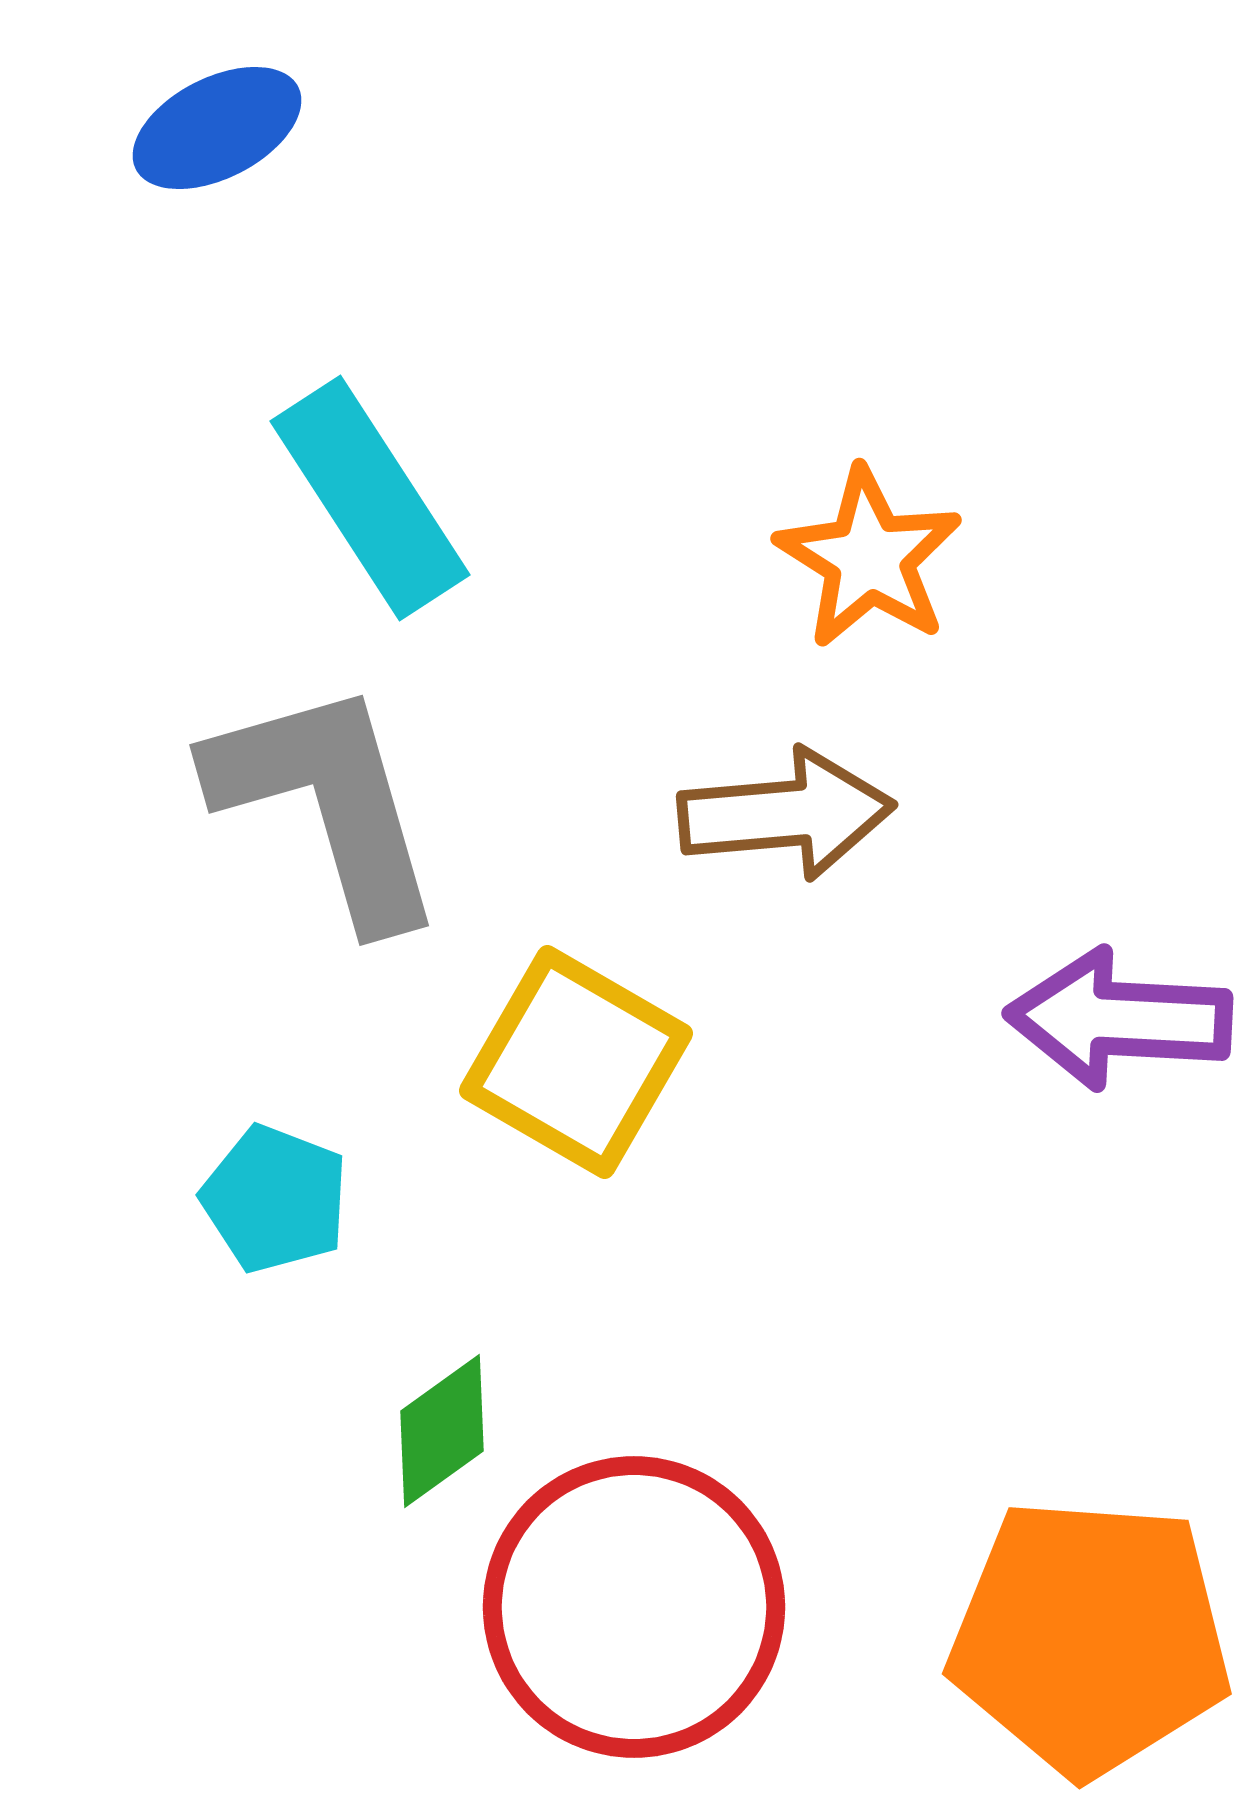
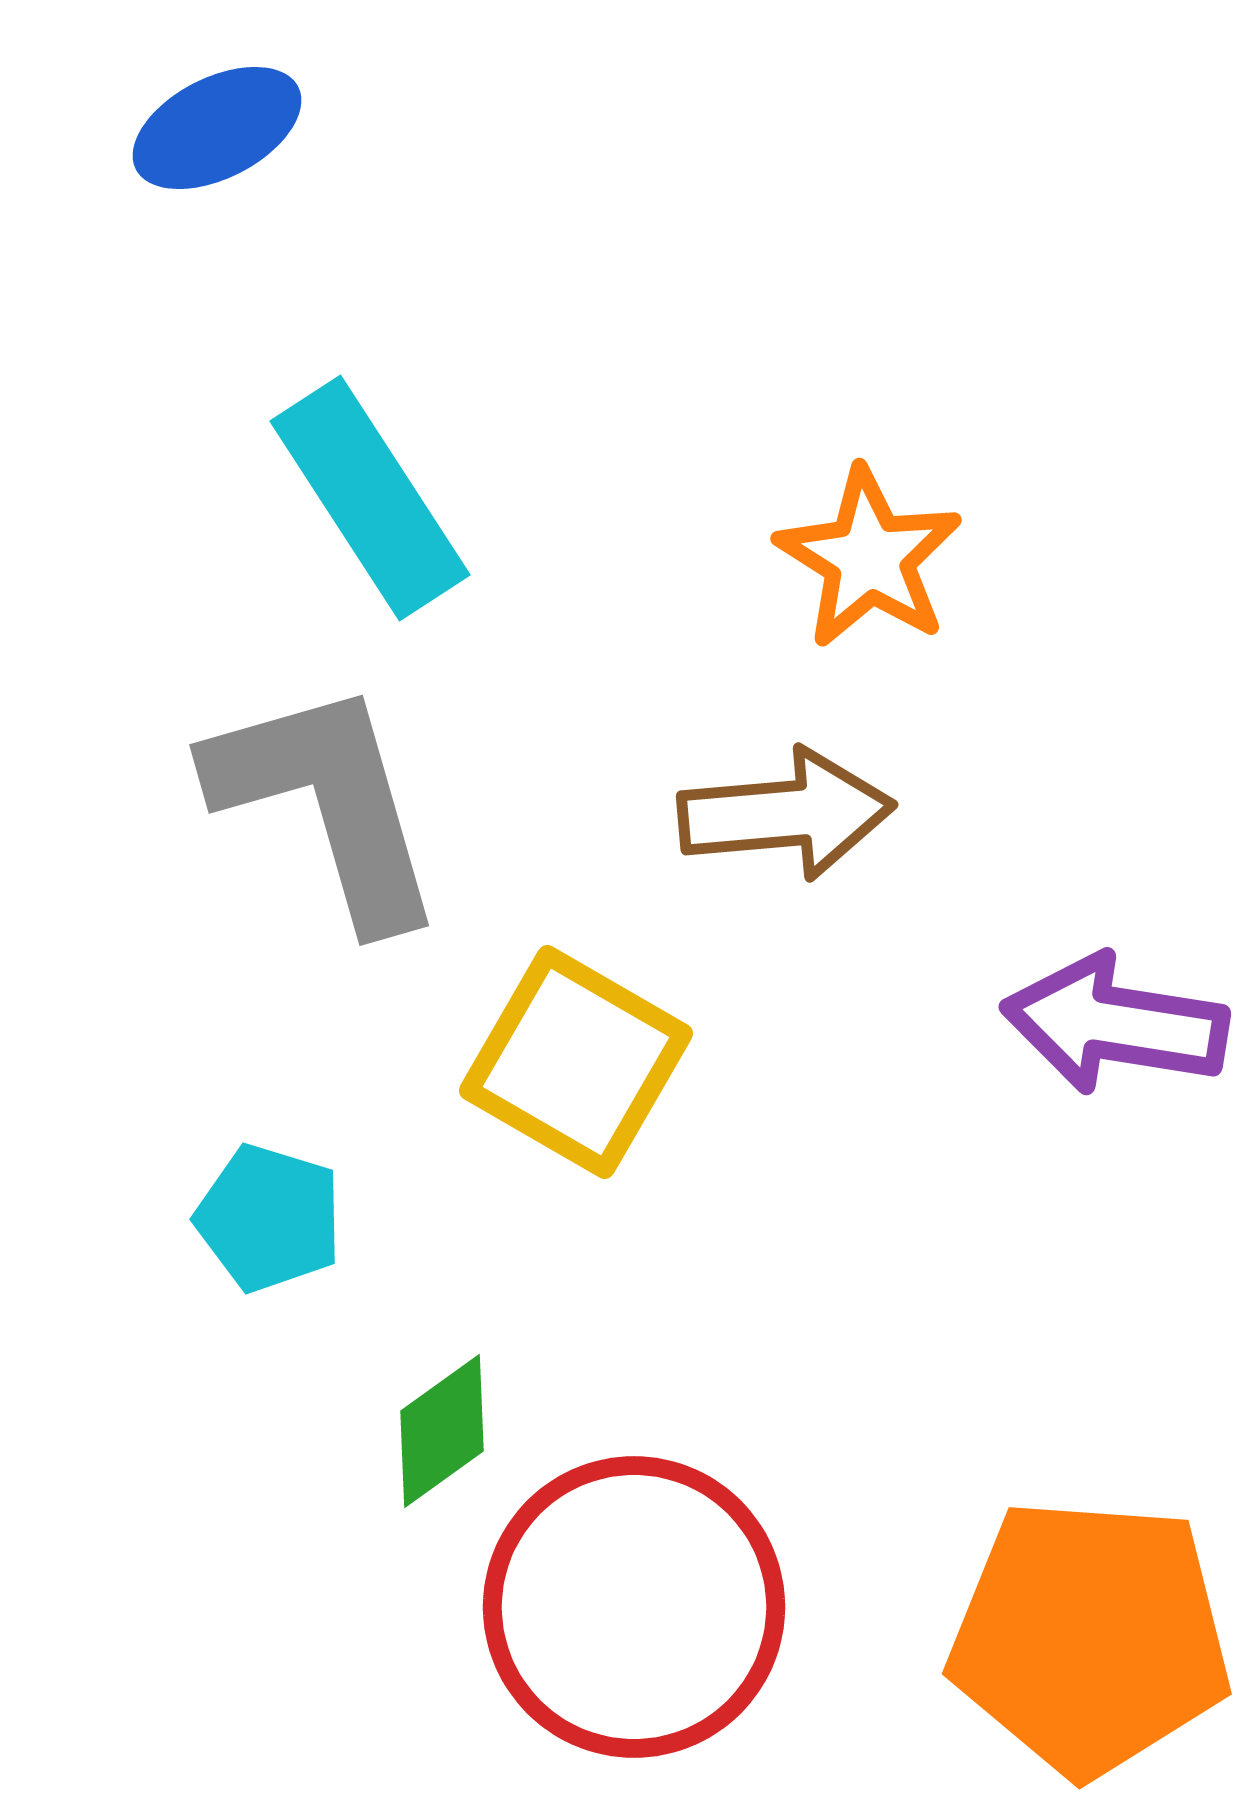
purple arrow: moved 4 px left, 5 px down; rotated 6 degrees clockwise
cyan pentagon: moved 6 px left, 19 px down; rotated 4 degrees counterclockwise
